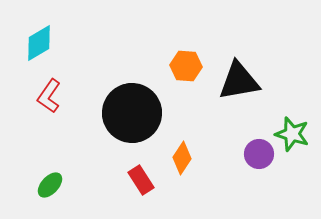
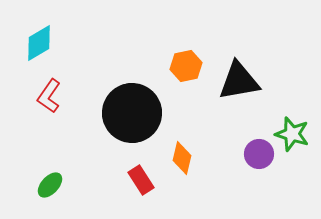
orange hexagon: rotated 16 degrees counterclockwise
orange diamond: rotated 20 degrees counterclockwise
